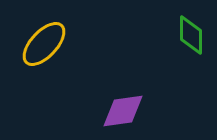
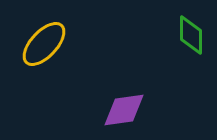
purple diamond: moved 1 px right, 1 px up
